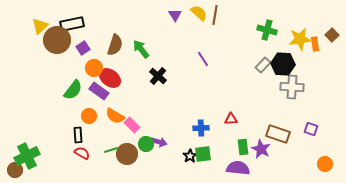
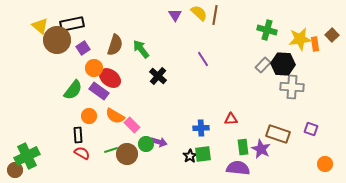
yellow triangle at (40, 26): rotated 36 degrees counterclockwise
